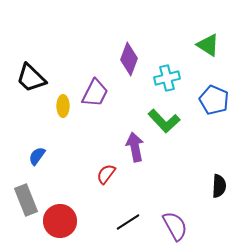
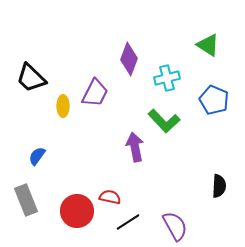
red semicircle: moved 4 px right, 23 px down; rotated 65 degrees clockwise
red circle: moved 17 px right, 10 px up
